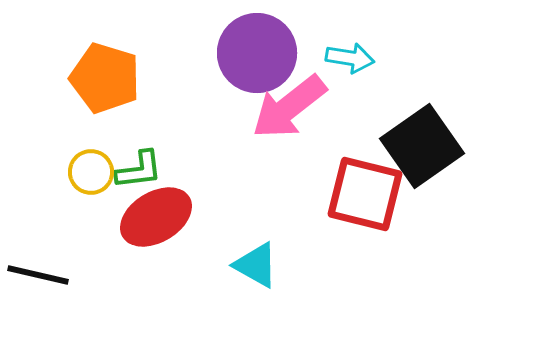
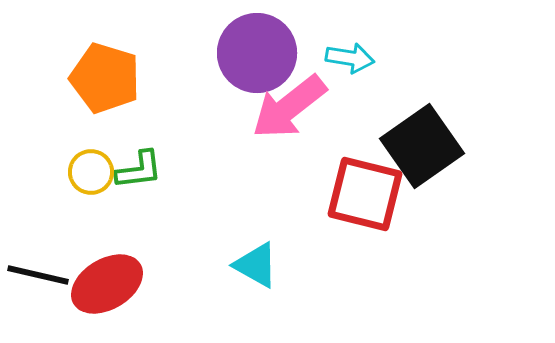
red ellipse: moved 49 px left, 67 px down
